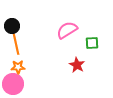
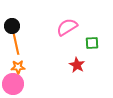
pink semicircle: moved 3 px up
